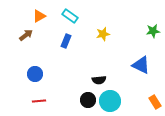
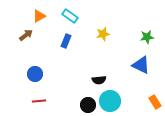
green star: moved 6 px left, 6 px down
black circle: moved 5 px down
